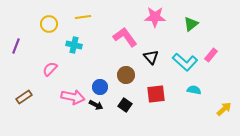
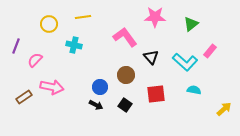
pink rectangle: moved 1 px left, 4 px up
pink semicircle: moved 15 px left, 9 px up
pink arrow: moved 21 px left, 10 px up
